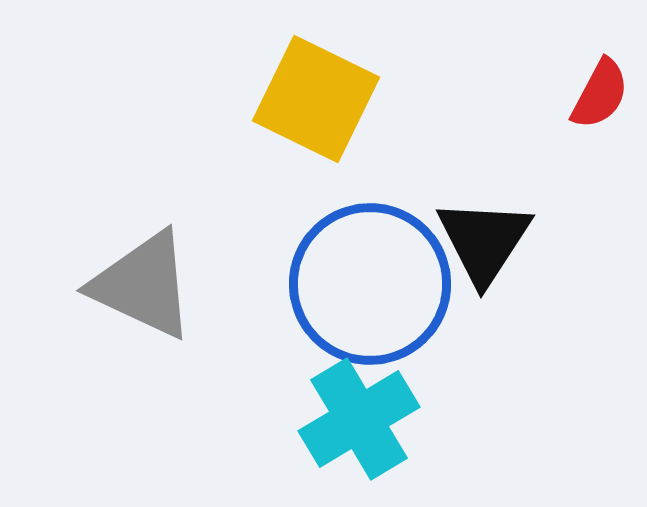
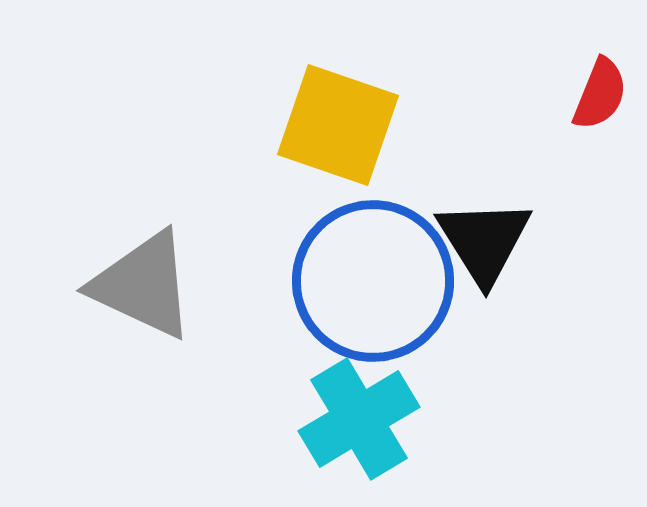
red semicircle: rotated 6 degrees counterclockwise
yellow square: moved 22 px right, 26 px down; rotated 7 degrees counterclockwise
black triangle: rotated 5 degrees counterclockwise
blue circle: moved 3 px right, 3 px up
